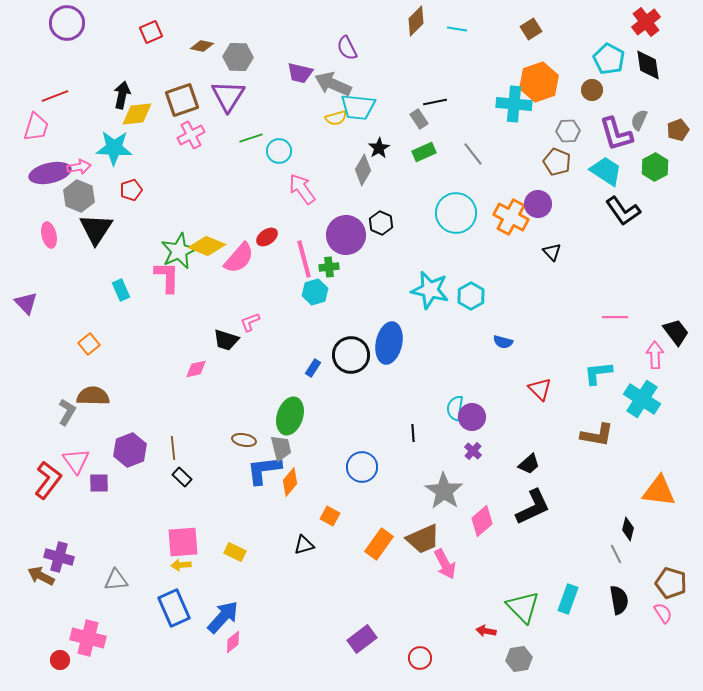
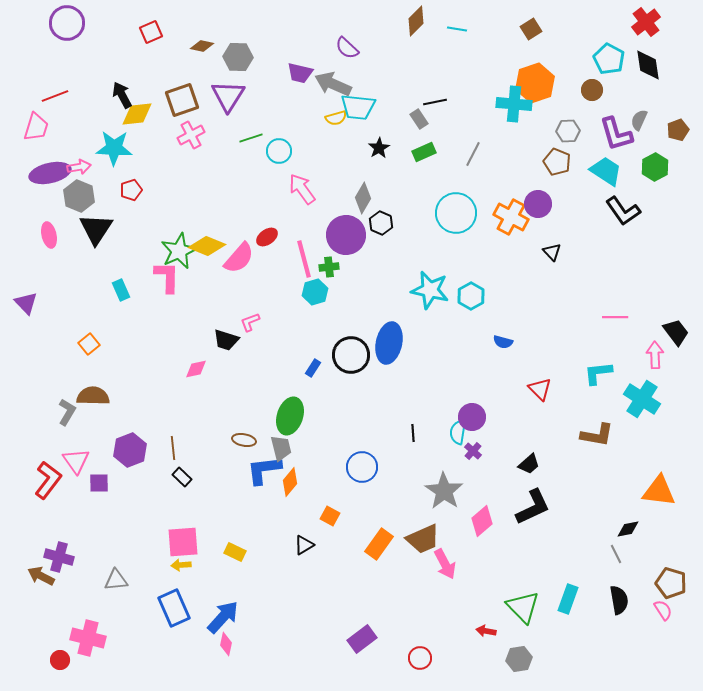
purple semicircle at (347, 48): rotated 20 degrees counterclockwise
orange hexagon at (539, 82): moved 4 px left, 1 px down
black arrow at (122, 95): rotated 40 degrees counterclockwise
gray line at (473, 154): rotated 65 degrees clockwise
gray diamond at (363, 170): moved 28 px down
cyan semicircle at (455, 408): moved 3 px right, 24 px down
black diamond at (628, 529): rotated 65 degrees clockwise
black triangle at (304, 545): rotated 15 degrees counterclockwise
pink semicircle at (663, 613): moved 3 px up
pink diamond at (233, 642): moved 7 px left, 2 px down; rotated 40 degrees counterclockwise
